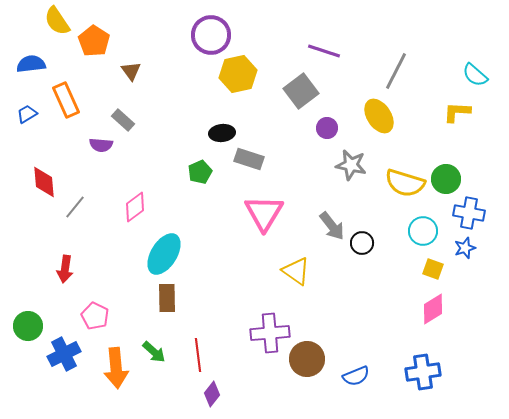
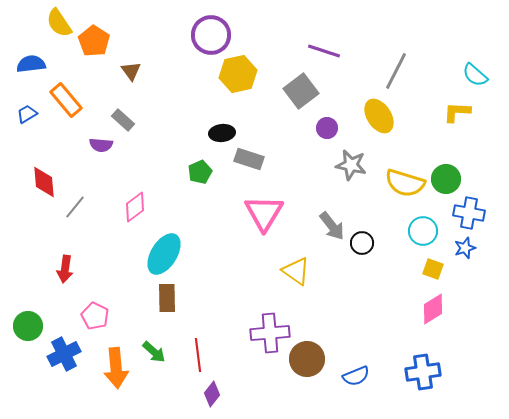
yellow semicircle at (57, 21): moved 2 px right, 2 px down
orange rectangle at (66, 100): rotated 16 degrees counterclockwise
